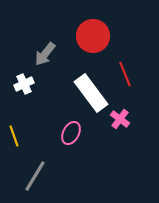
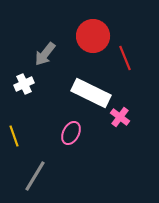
red line: moved 16 px up
white rectangle: rotated 27 degrees counterclockwise
pink cross: moved 2 px up
